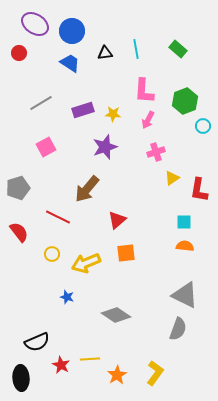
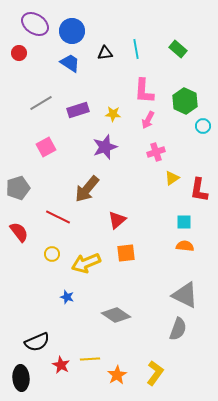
green hexagon: rotated 15 degrees counterclockwise
purple rectangle: moved 5 px left
